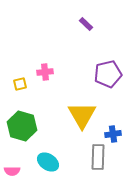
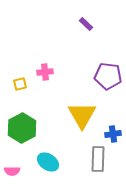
purple pentagon: moved 2 px down; rotated 20 degrees clockwise
green hexagon: moved 2 px down; rotated 16 degrees clockwise
gray rectangle: moved 2 px down
